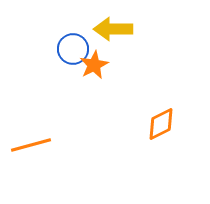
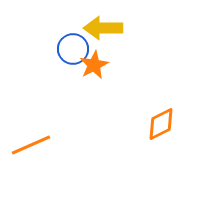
yellow arrow: moved 10 px left, 1 px up
orange line: rotated 9 degrees counterclockwise
